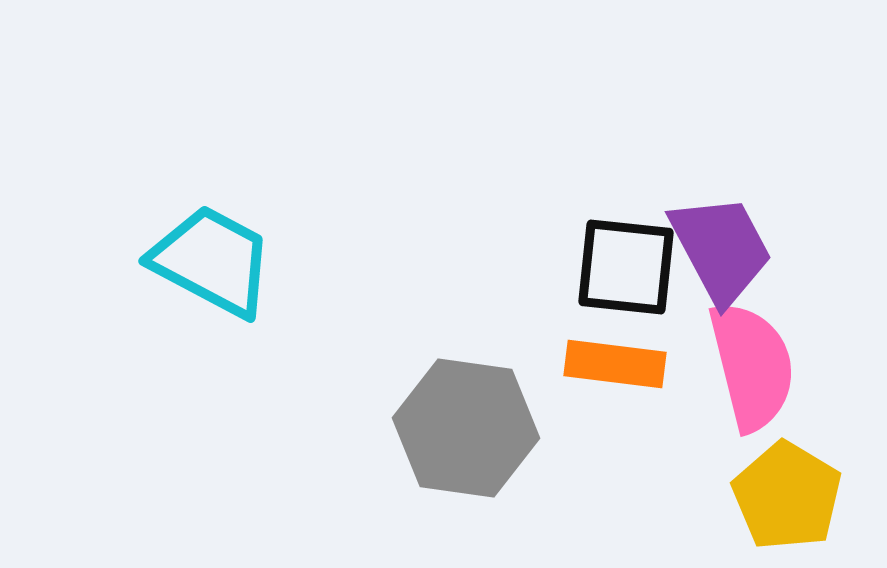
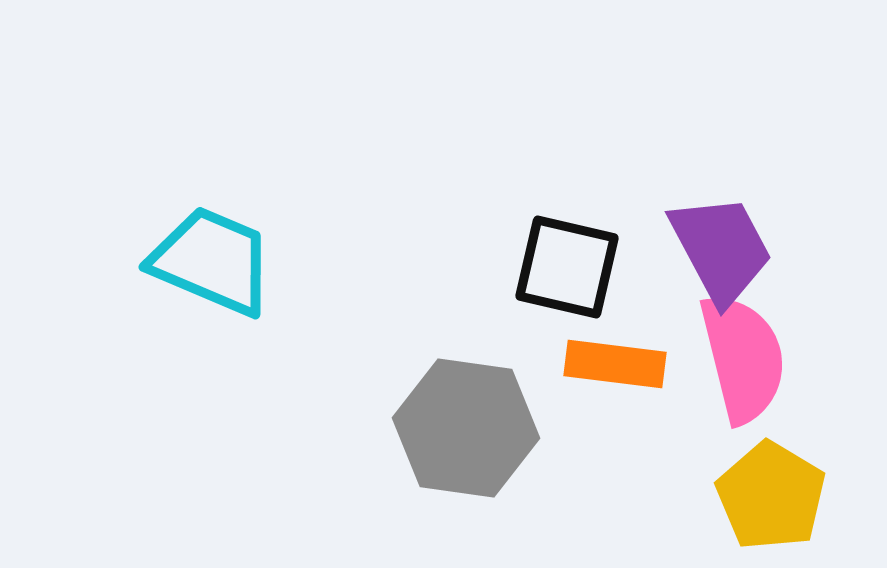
cyan trapezoid: rotated 5 degrees counterclockwise
black square: moved 59 px left; rotated 7 degrees clockwise
pink semicircle: moved 9 px left, 8 px up
yellow pentagon: moved 16 px left
